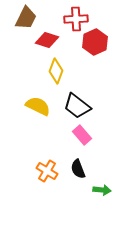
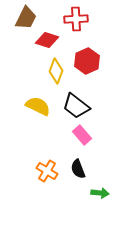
red hexagon: moved 8 px left, 19 px down
black trapezoid: moved 1 px left
green arrow: moved 2 px left, 3 px down
